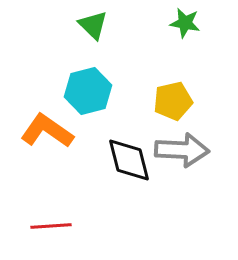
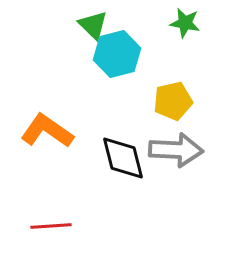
cyan hexagon: moved 29 px right, 37 px up
gray arrow: moved 6 px left
black diamond: moved 6 px left, 2 px up
